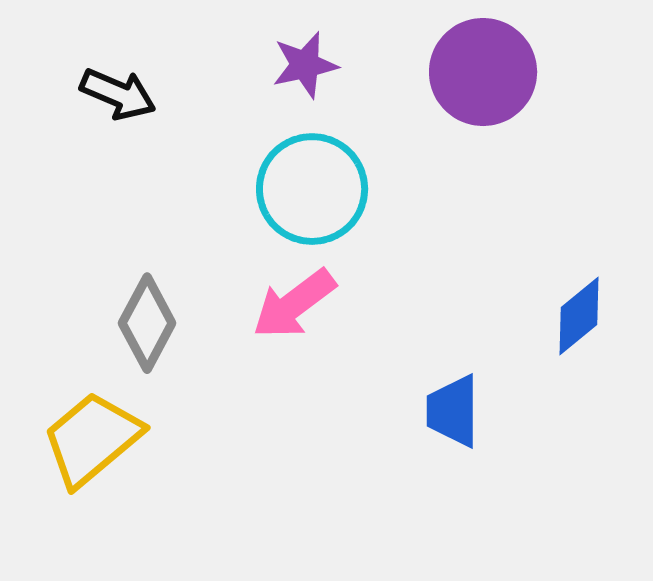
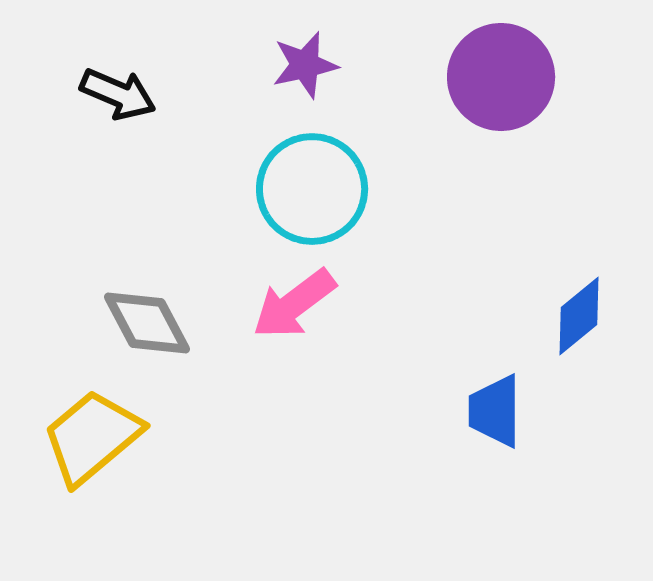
purple circle: moved 18 px right, 5 px down
gray diamond: rotated 56 degrees counterclockwise
blue trapezoid: moved 42 px right
yellow trapezoid: moved 2 px up
